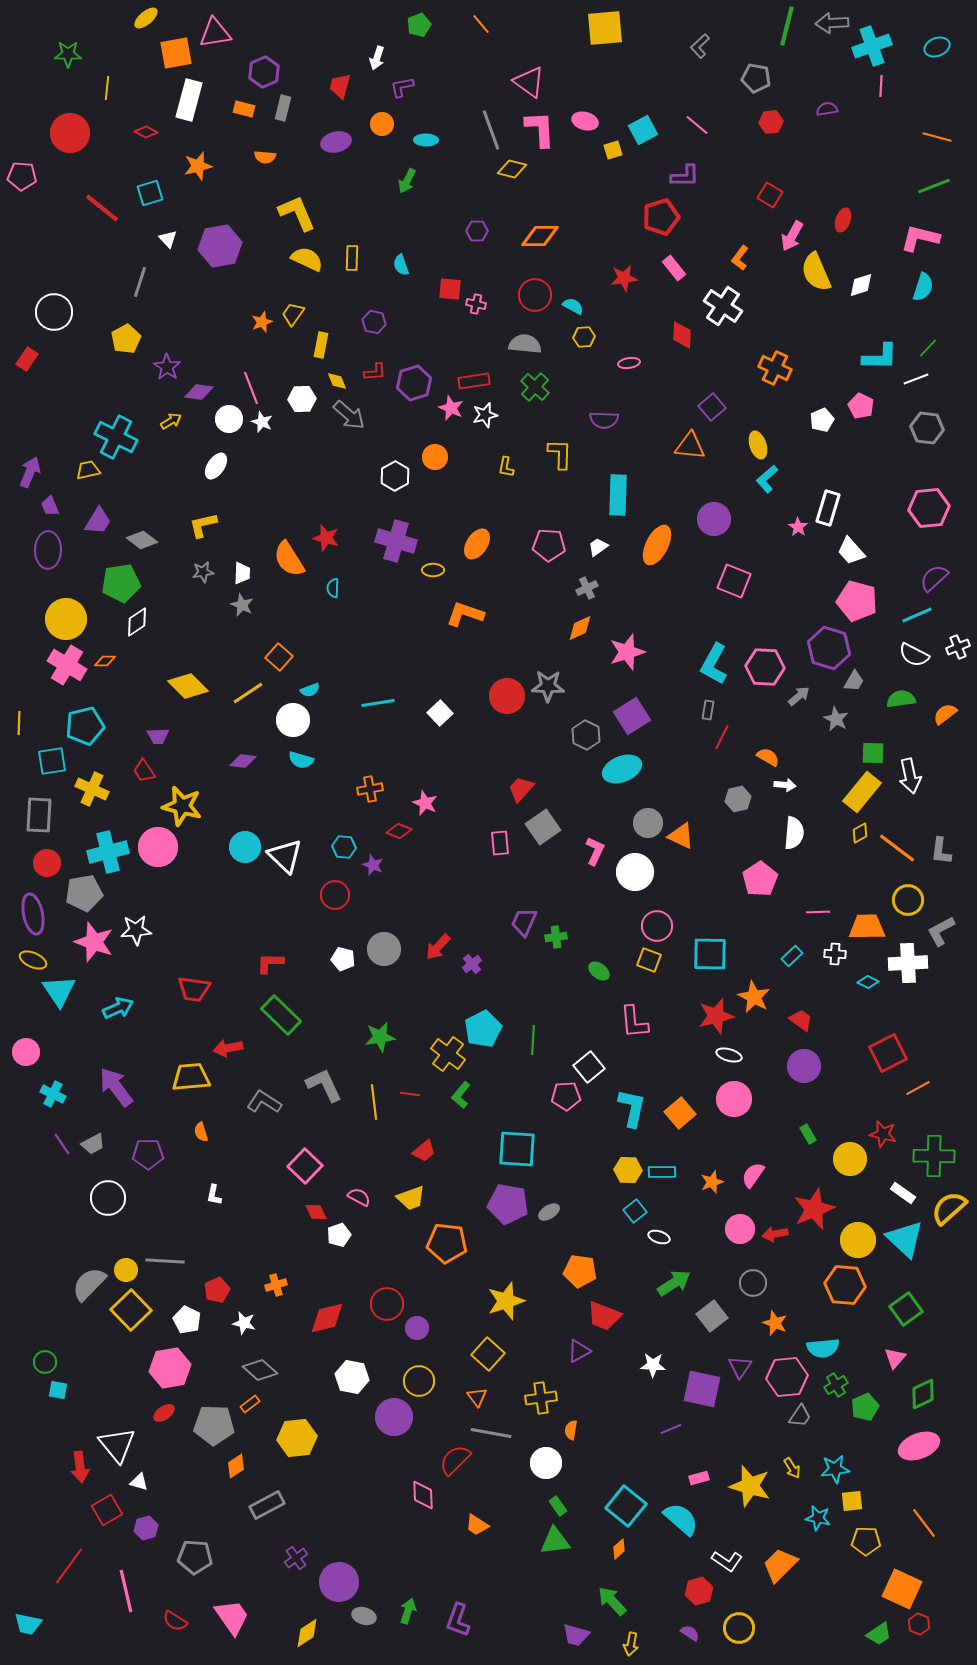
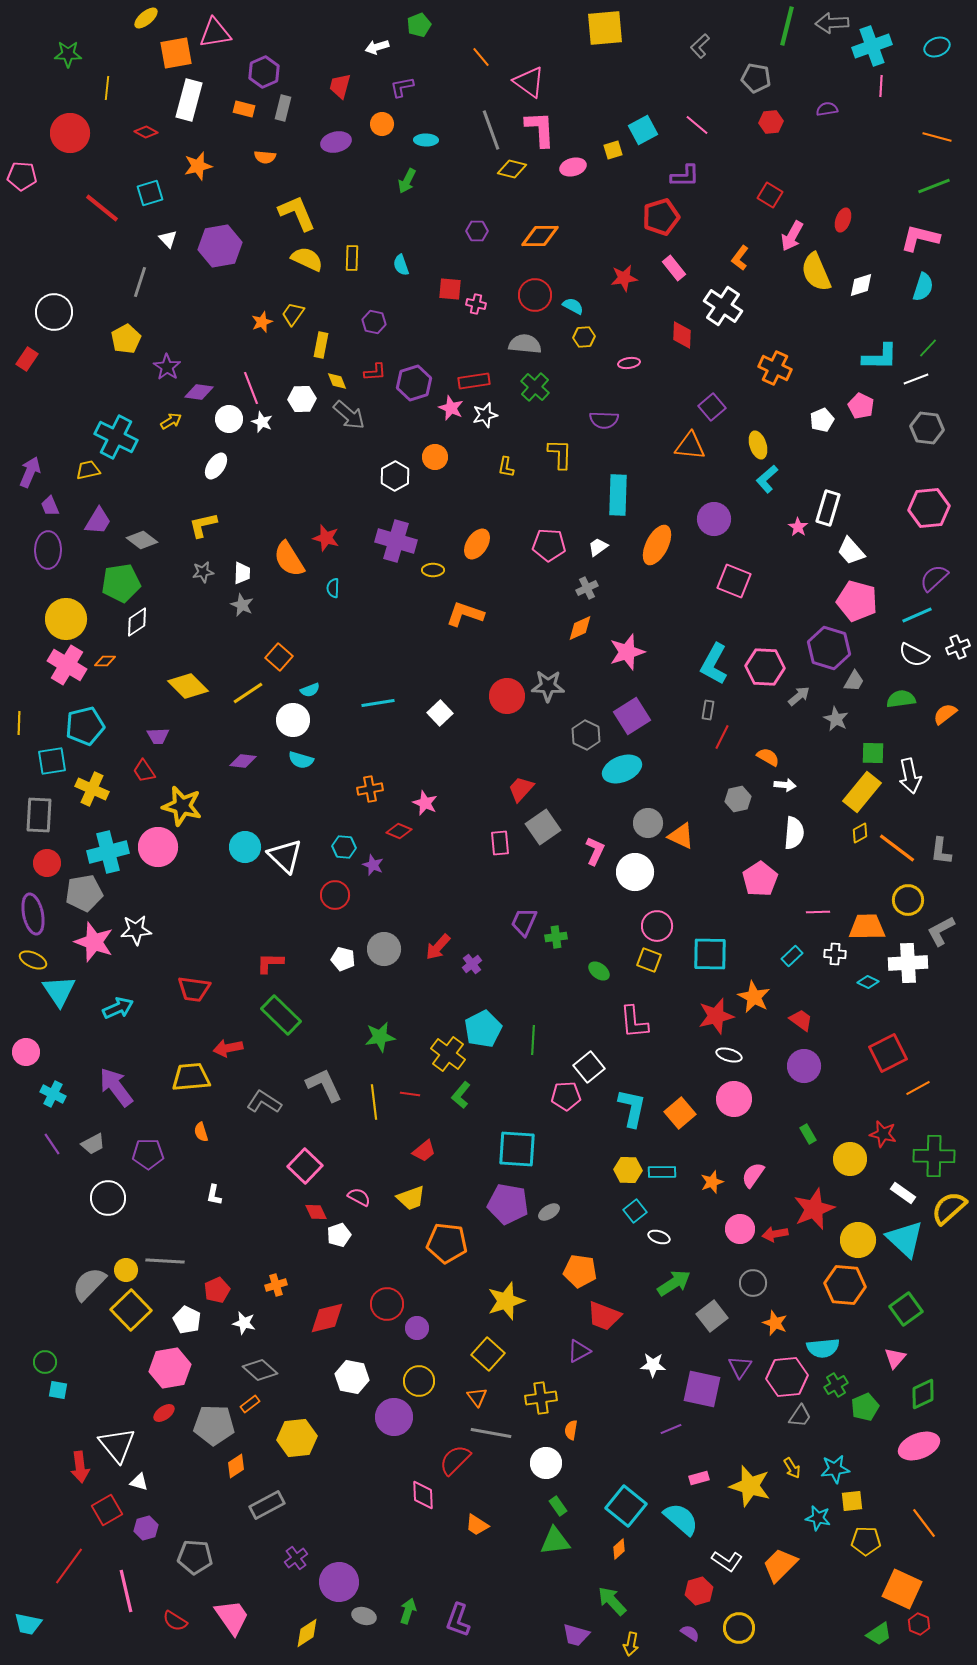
orange line at (481, 24): moved 33 px down
white arrow at (377, 58): moved 11 px up; rotated 55 degrees clockwise
pink ellipse at (585, 121): moved 12 px left, 46 px down; rotated 30 degrees counterclockwise
purple line at (62, 1144): moved 10 px left
